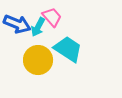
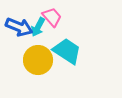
blue arrow: moved 2 px right, 3 px down
cyan trapezoid: moved 1 px left, 2 px down
